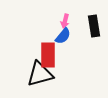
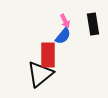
pink arrow: rotated 40 degrees counterclockwise
black rectangle: moved 1 px left, 2 px up
black triangle: rotated 24 degrees counterclockwise
